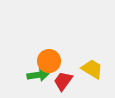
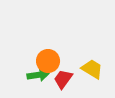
orange circle: moved 1 px left
red trapezoid: moved 2 px up
